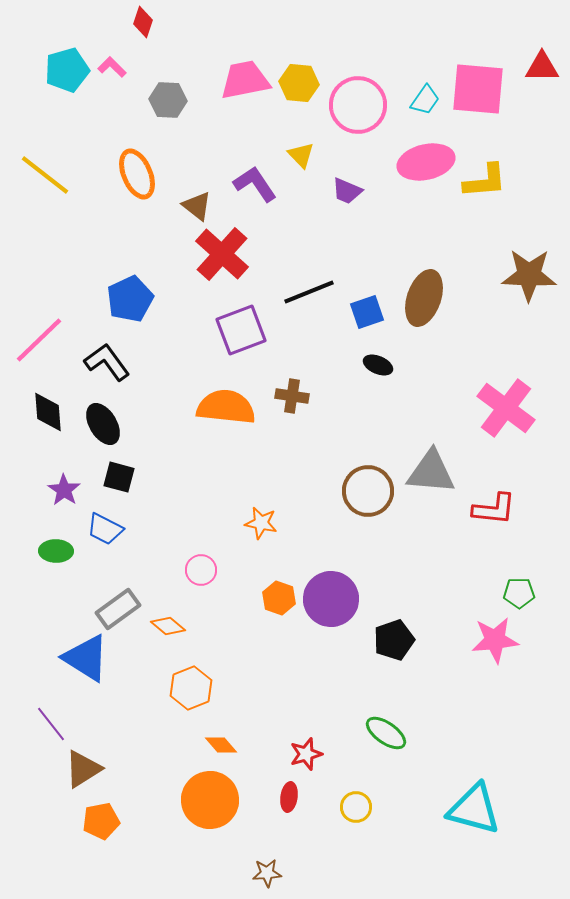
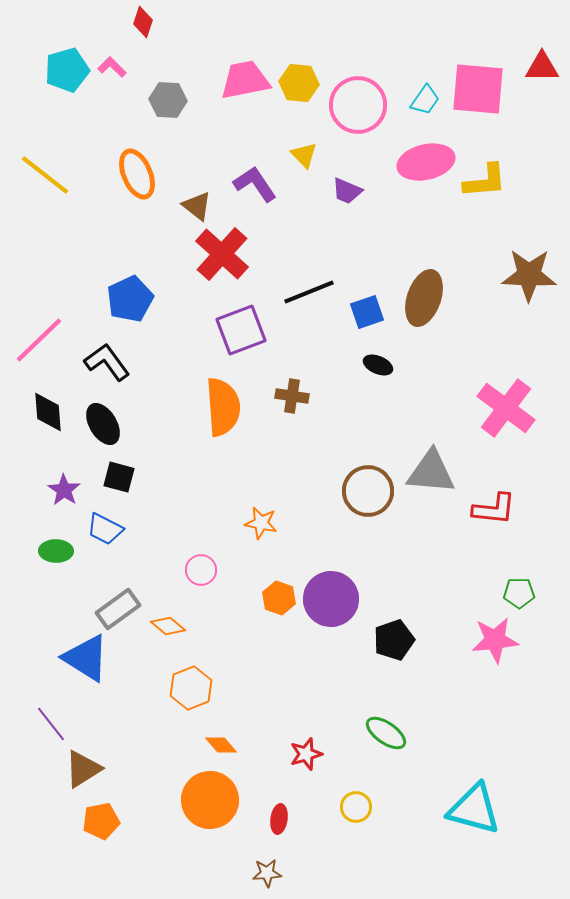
yellow triangle at (301, 155): moved 3 px right
orange semicircle at (226, 407): moved 3 px left; rotated 80 degrees clockwise
red ellipse at (289, 797): moved 10 px left, 22 px down
